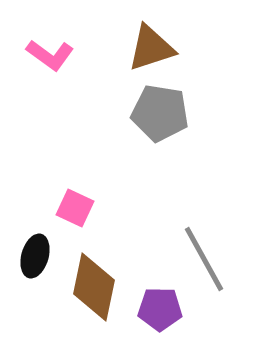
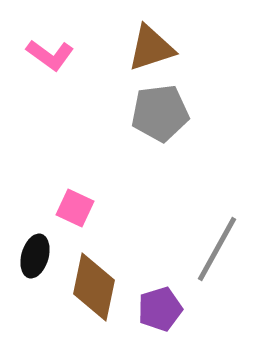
gray pentagon: rotated 16 degrees counterclockwise
gray line: moved 13 px right, 10 px up; rotated 58 degrees clockwise
purple pentagon: rotated 18 degrees counterclockwise
